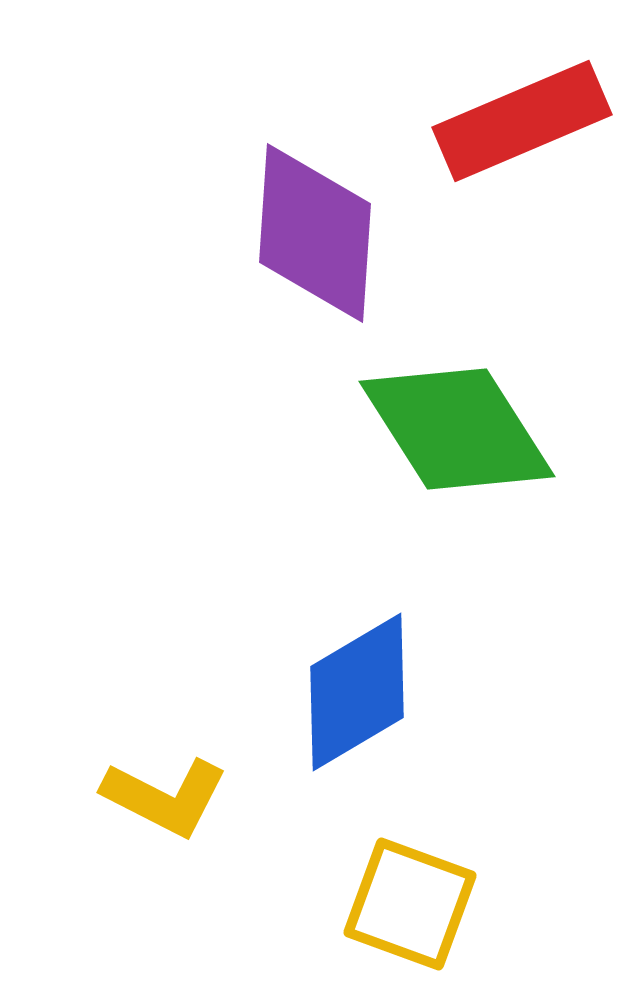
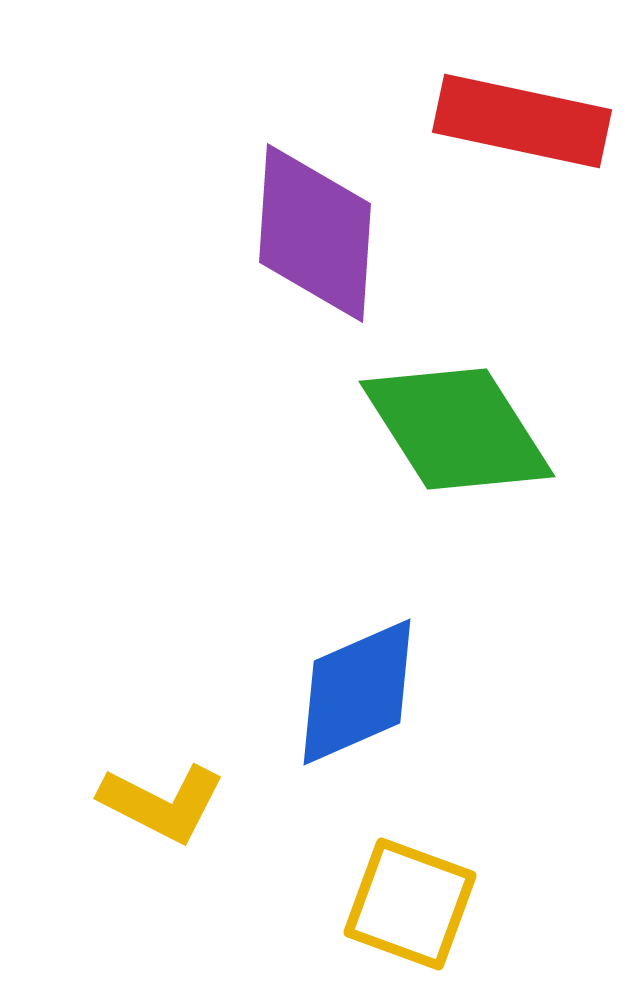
red rectangle: rotated 35 degrees clockwise
blue diamond: rotated 7 degrees clockwise
yellow L-shape: moved 3 px left, 6 px down
